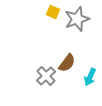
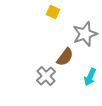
gray star: moved 8 px right, 15 px down
brown semicircle: moved 2 px left, 6 px up
